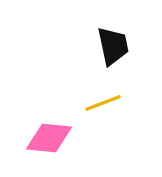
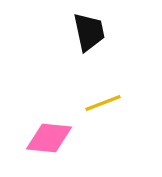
black trapezoid: moved 24 px left, 14 px up
